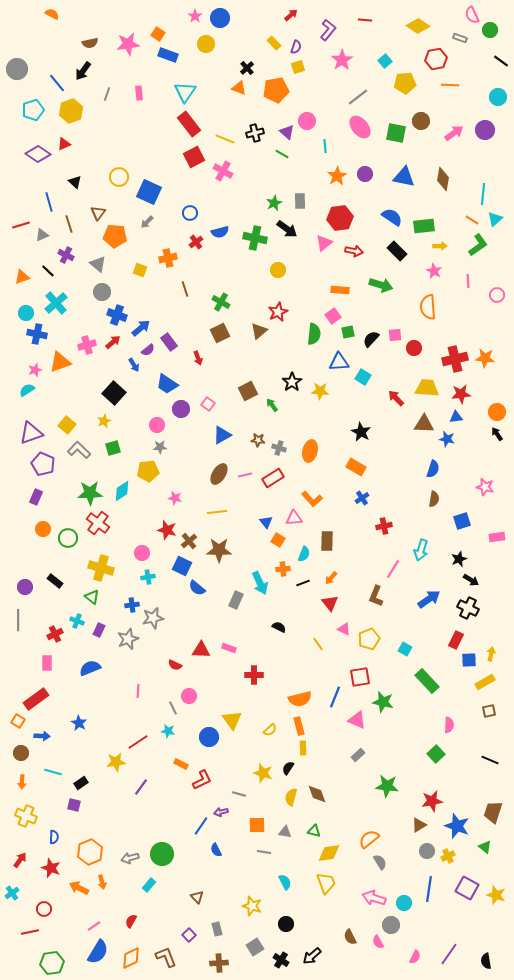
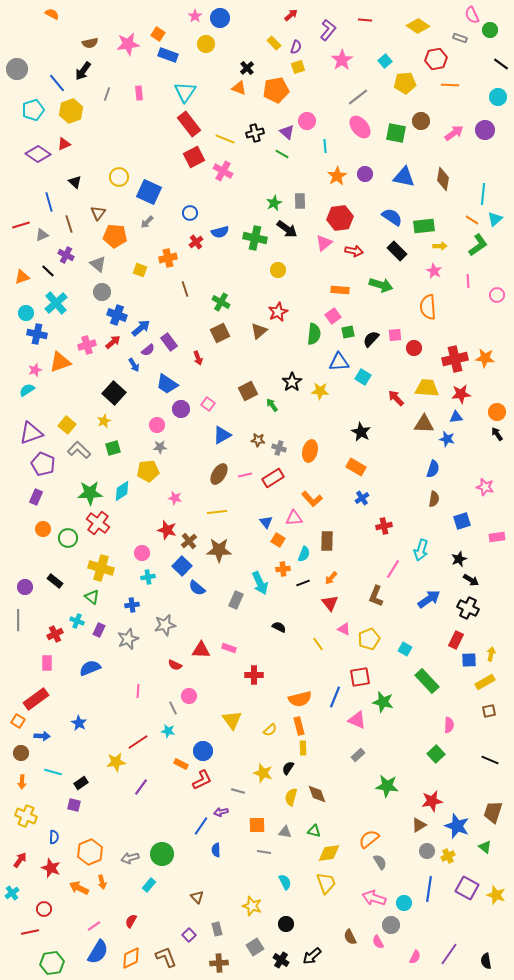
black line at (501, 61): moved 3 px down
blue square at (182, 566): rotated 18 degrees clockwise
gray star at (153, 618): moved 12 px right, 7 px down
blue circle at (209, 737): moved 6 px left, 14 px down
gray line at (239, 794): moved 1 px left, 3 px up
blue semicircle at (216, 850): rotated 24 degrees clockwise
